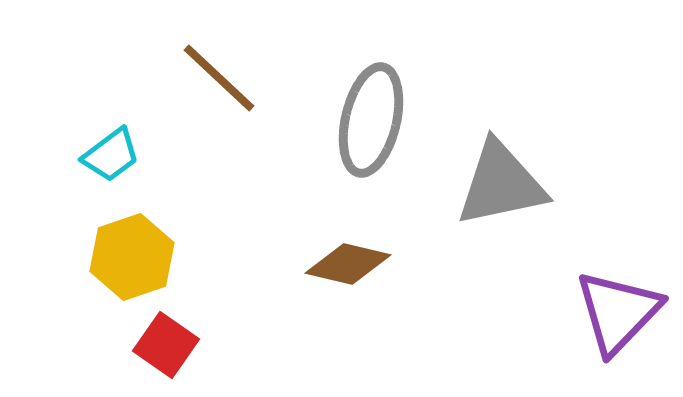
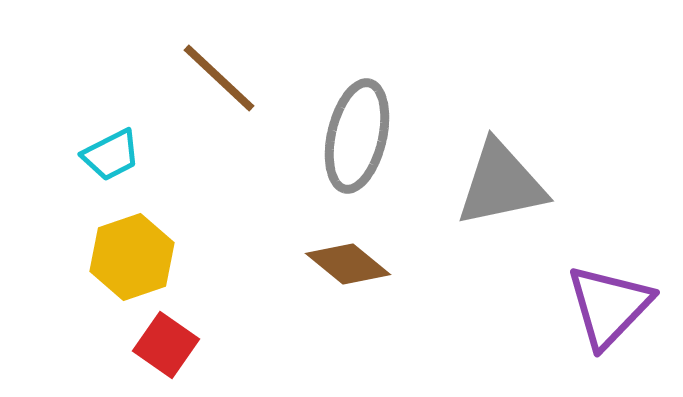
gray ellipse: moved 14 px left, 16 px down
cyan trapezoid: rotated 10 degrees clockwise
brown diamond: rotated 26 degrees clockwise
purple triangle: moved 9 px left, 6 px up
